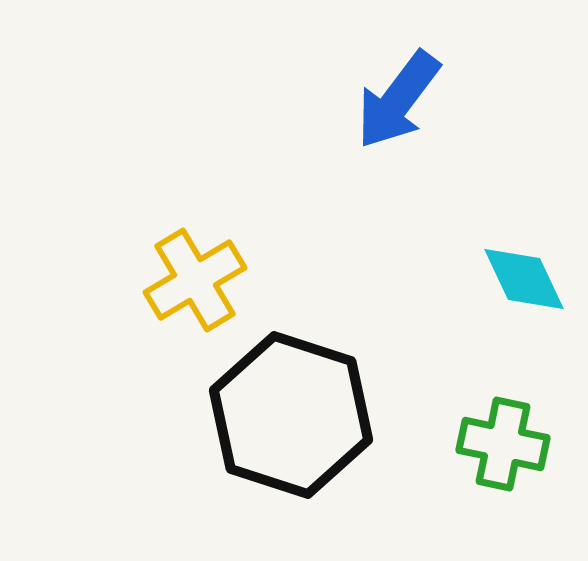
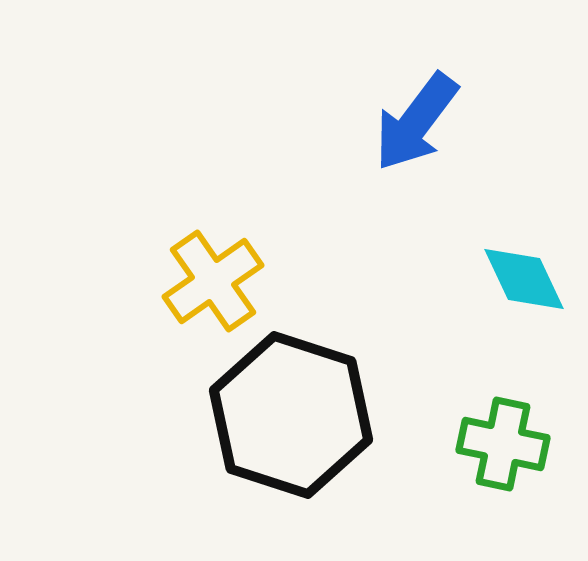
blue arrow: moved 18 px right, 22 px down
yellow cross: moved 18 px right, 1 px down; rotated 4 degrees counterclockwise
